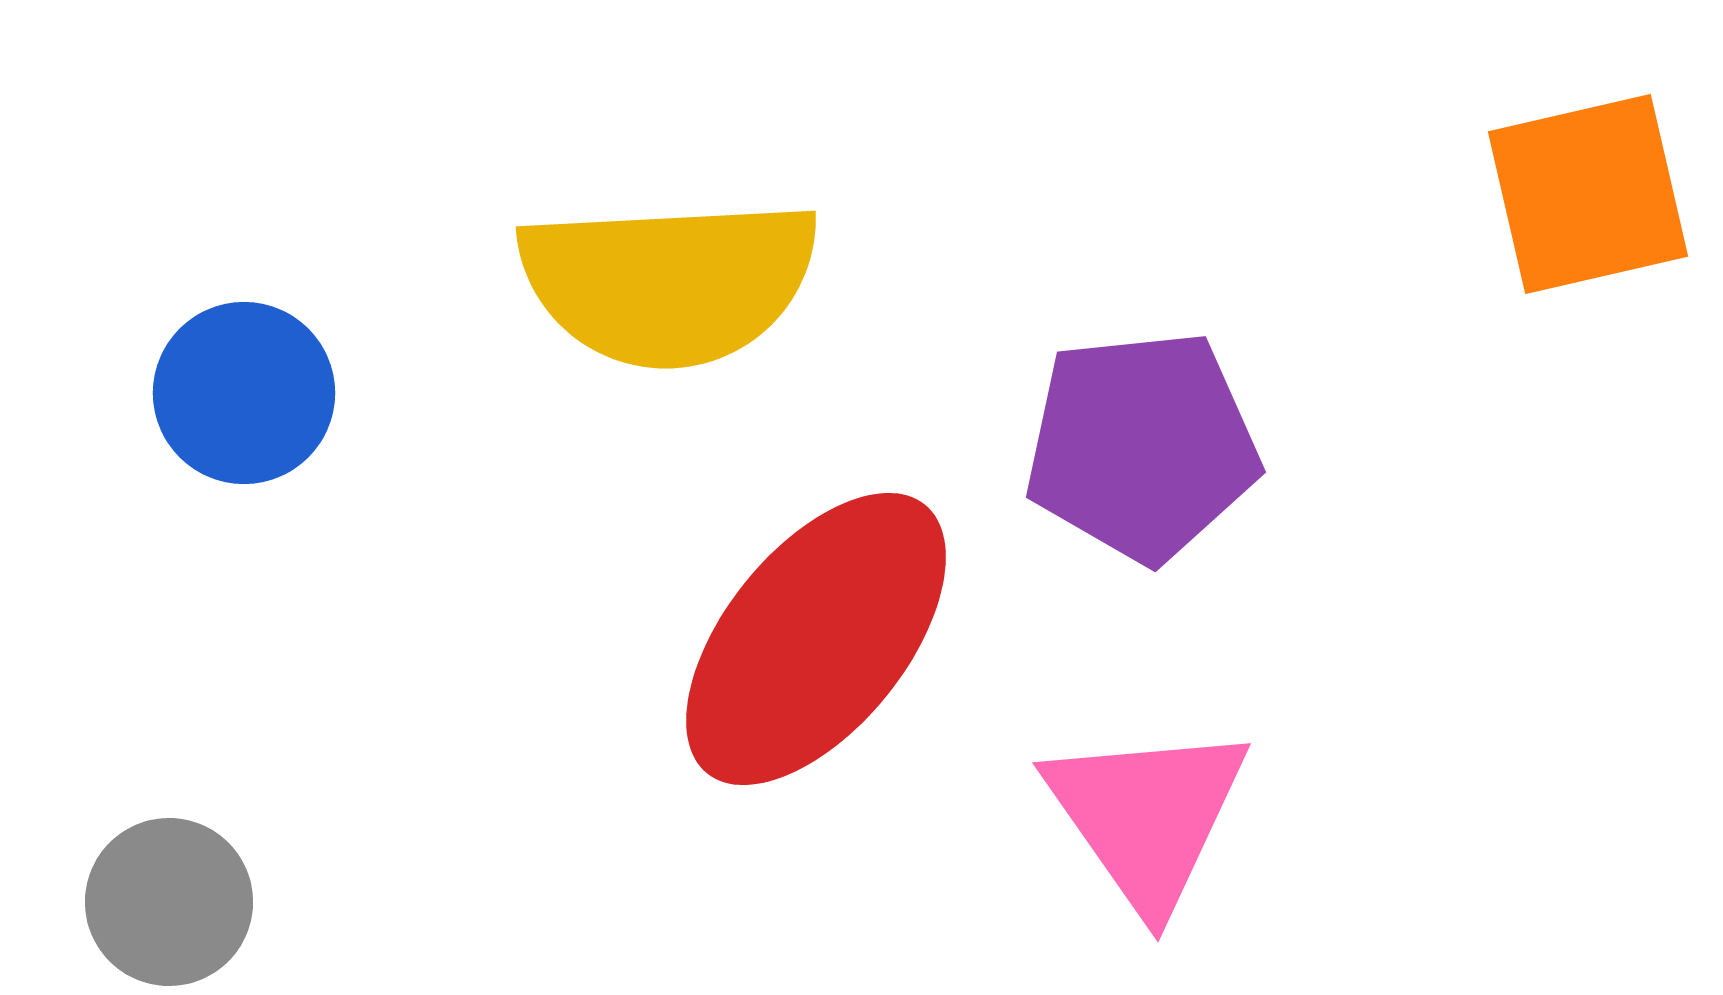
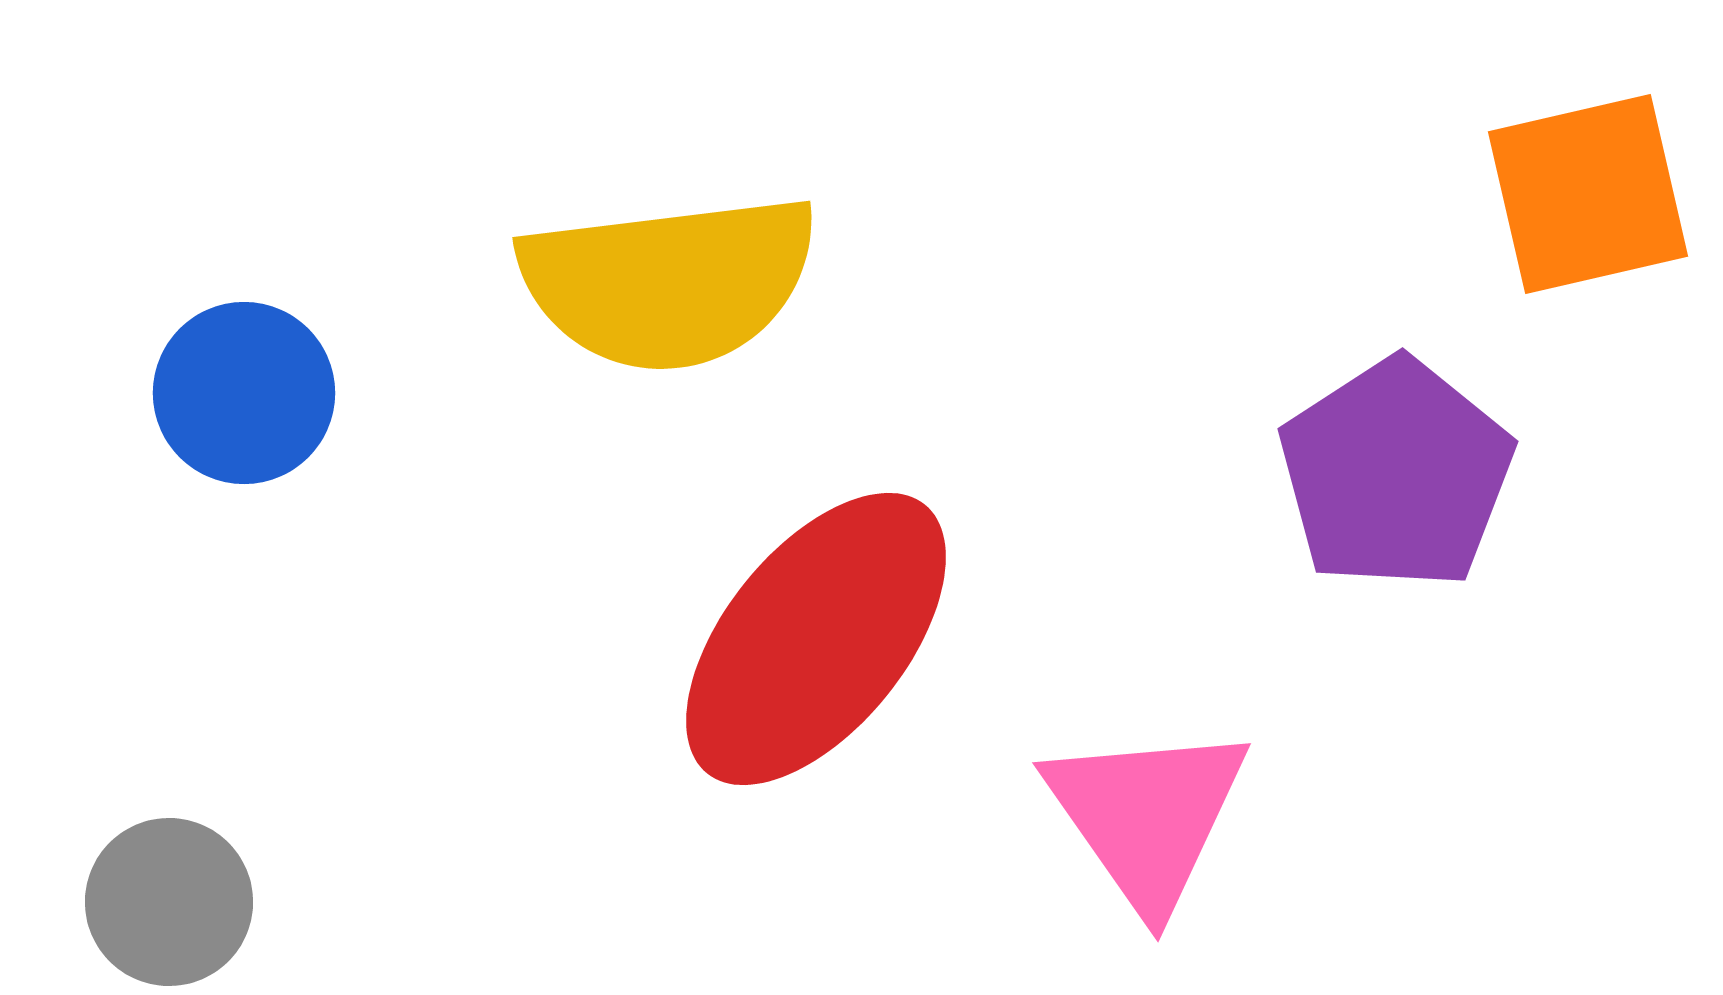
yellow semicircle: rotated 4 degrees counterclockwise
purple pentagon: moved 254 px right, 28 px down; rotated 27 degrees counterclockwise
